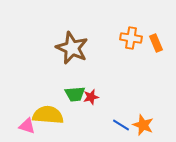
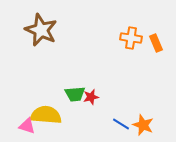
brown star: moved 31 px left, 18 px up
yellow semicircle: moved 2 px left
blue line: moved 1 px up
